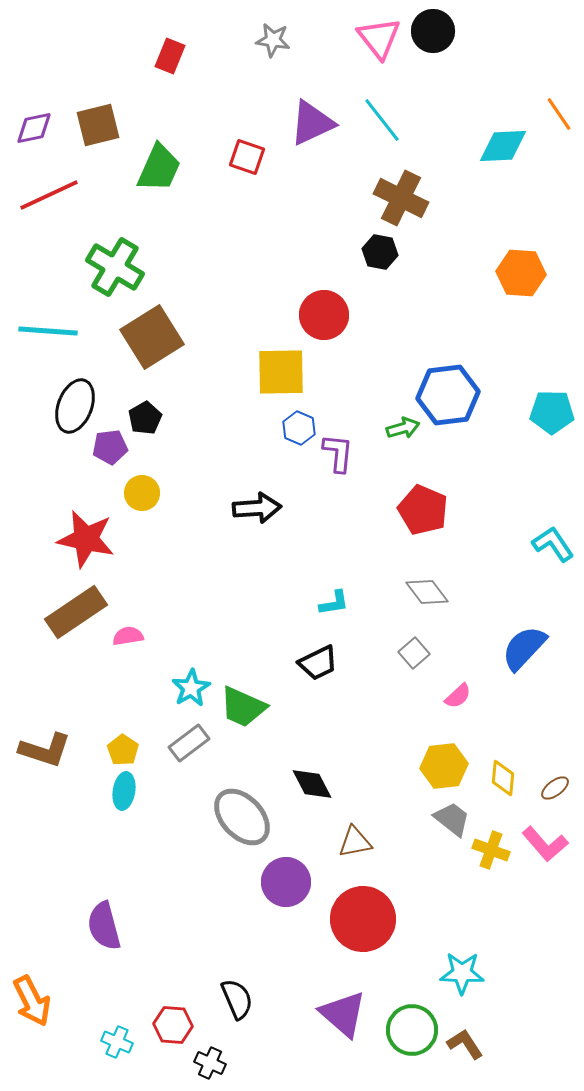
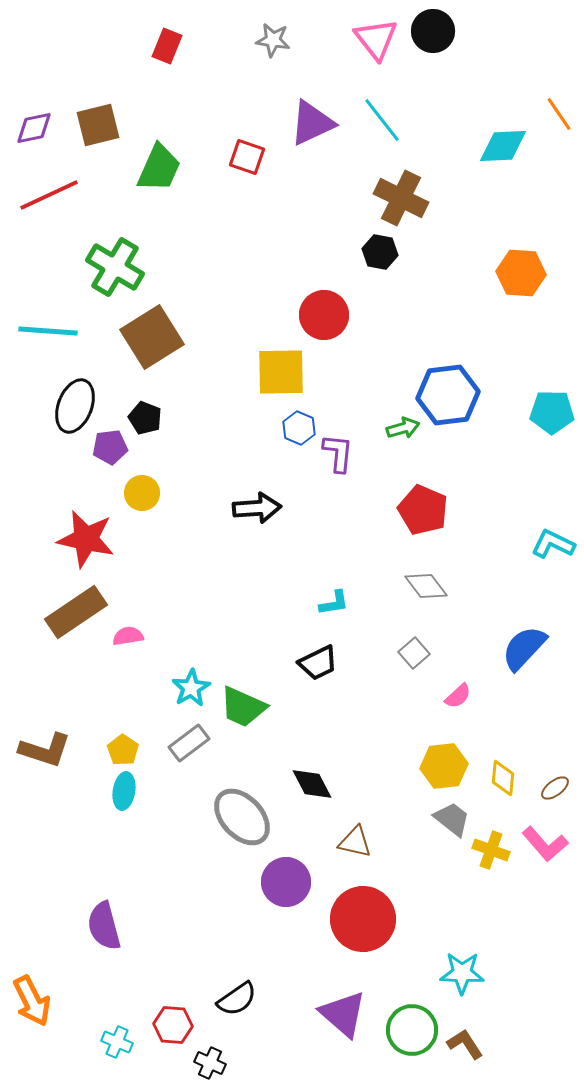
pink triangle at (379, 38): moved 3 px left, 1 px down
red rectangle at (170, 56): moved 3 px left, 10 px up
black pentagon at (145, 418): rotated 20 degrees counterclockwise
cyan L-shape at (553, 544): rotated 30 degrees counterclockwise
gray diamond at (427, 592): moved 1 px left, 6 px up
brown triangle at (355, 842): rotated 24 degrees clockwise
black semicircle at (237, 999): rotated 78 degrees clockwise
